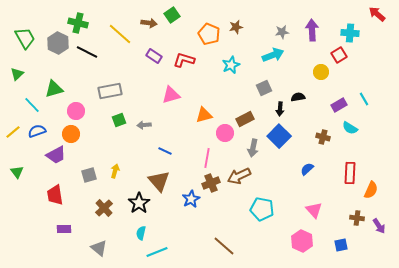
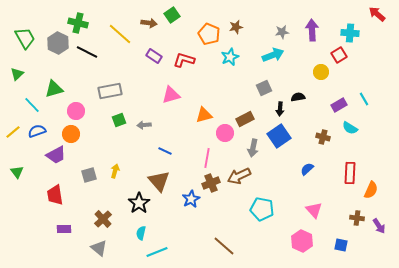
cyan star at (231, 65): moved 1 px left, 8 px up
blue square at (279, 136): rotated 10 degrees clockwise
brown cross at (104, 208): moved 1 px left, 11 px down
blue square at (341, 245): rotated 24 degrees clockwise
